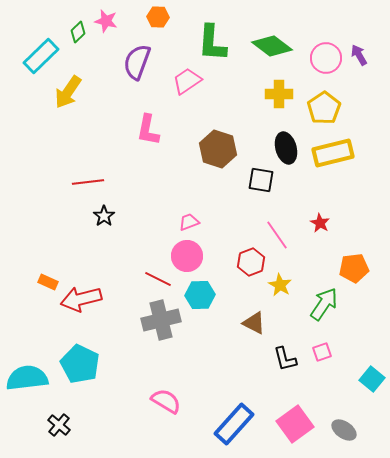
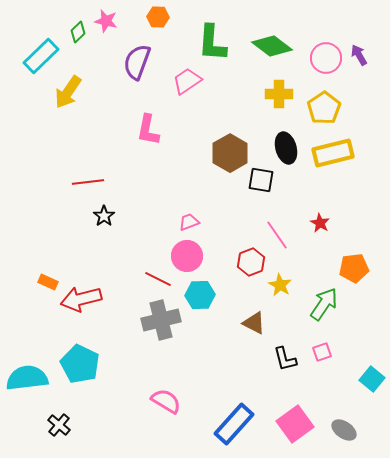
brown hexagon at (218, 149): moved 12 px right, 4 px down; rotated 12 degrees clockwise
